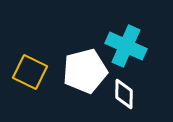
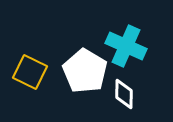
white pentagon: rotated 27 degrees counterclockwise
